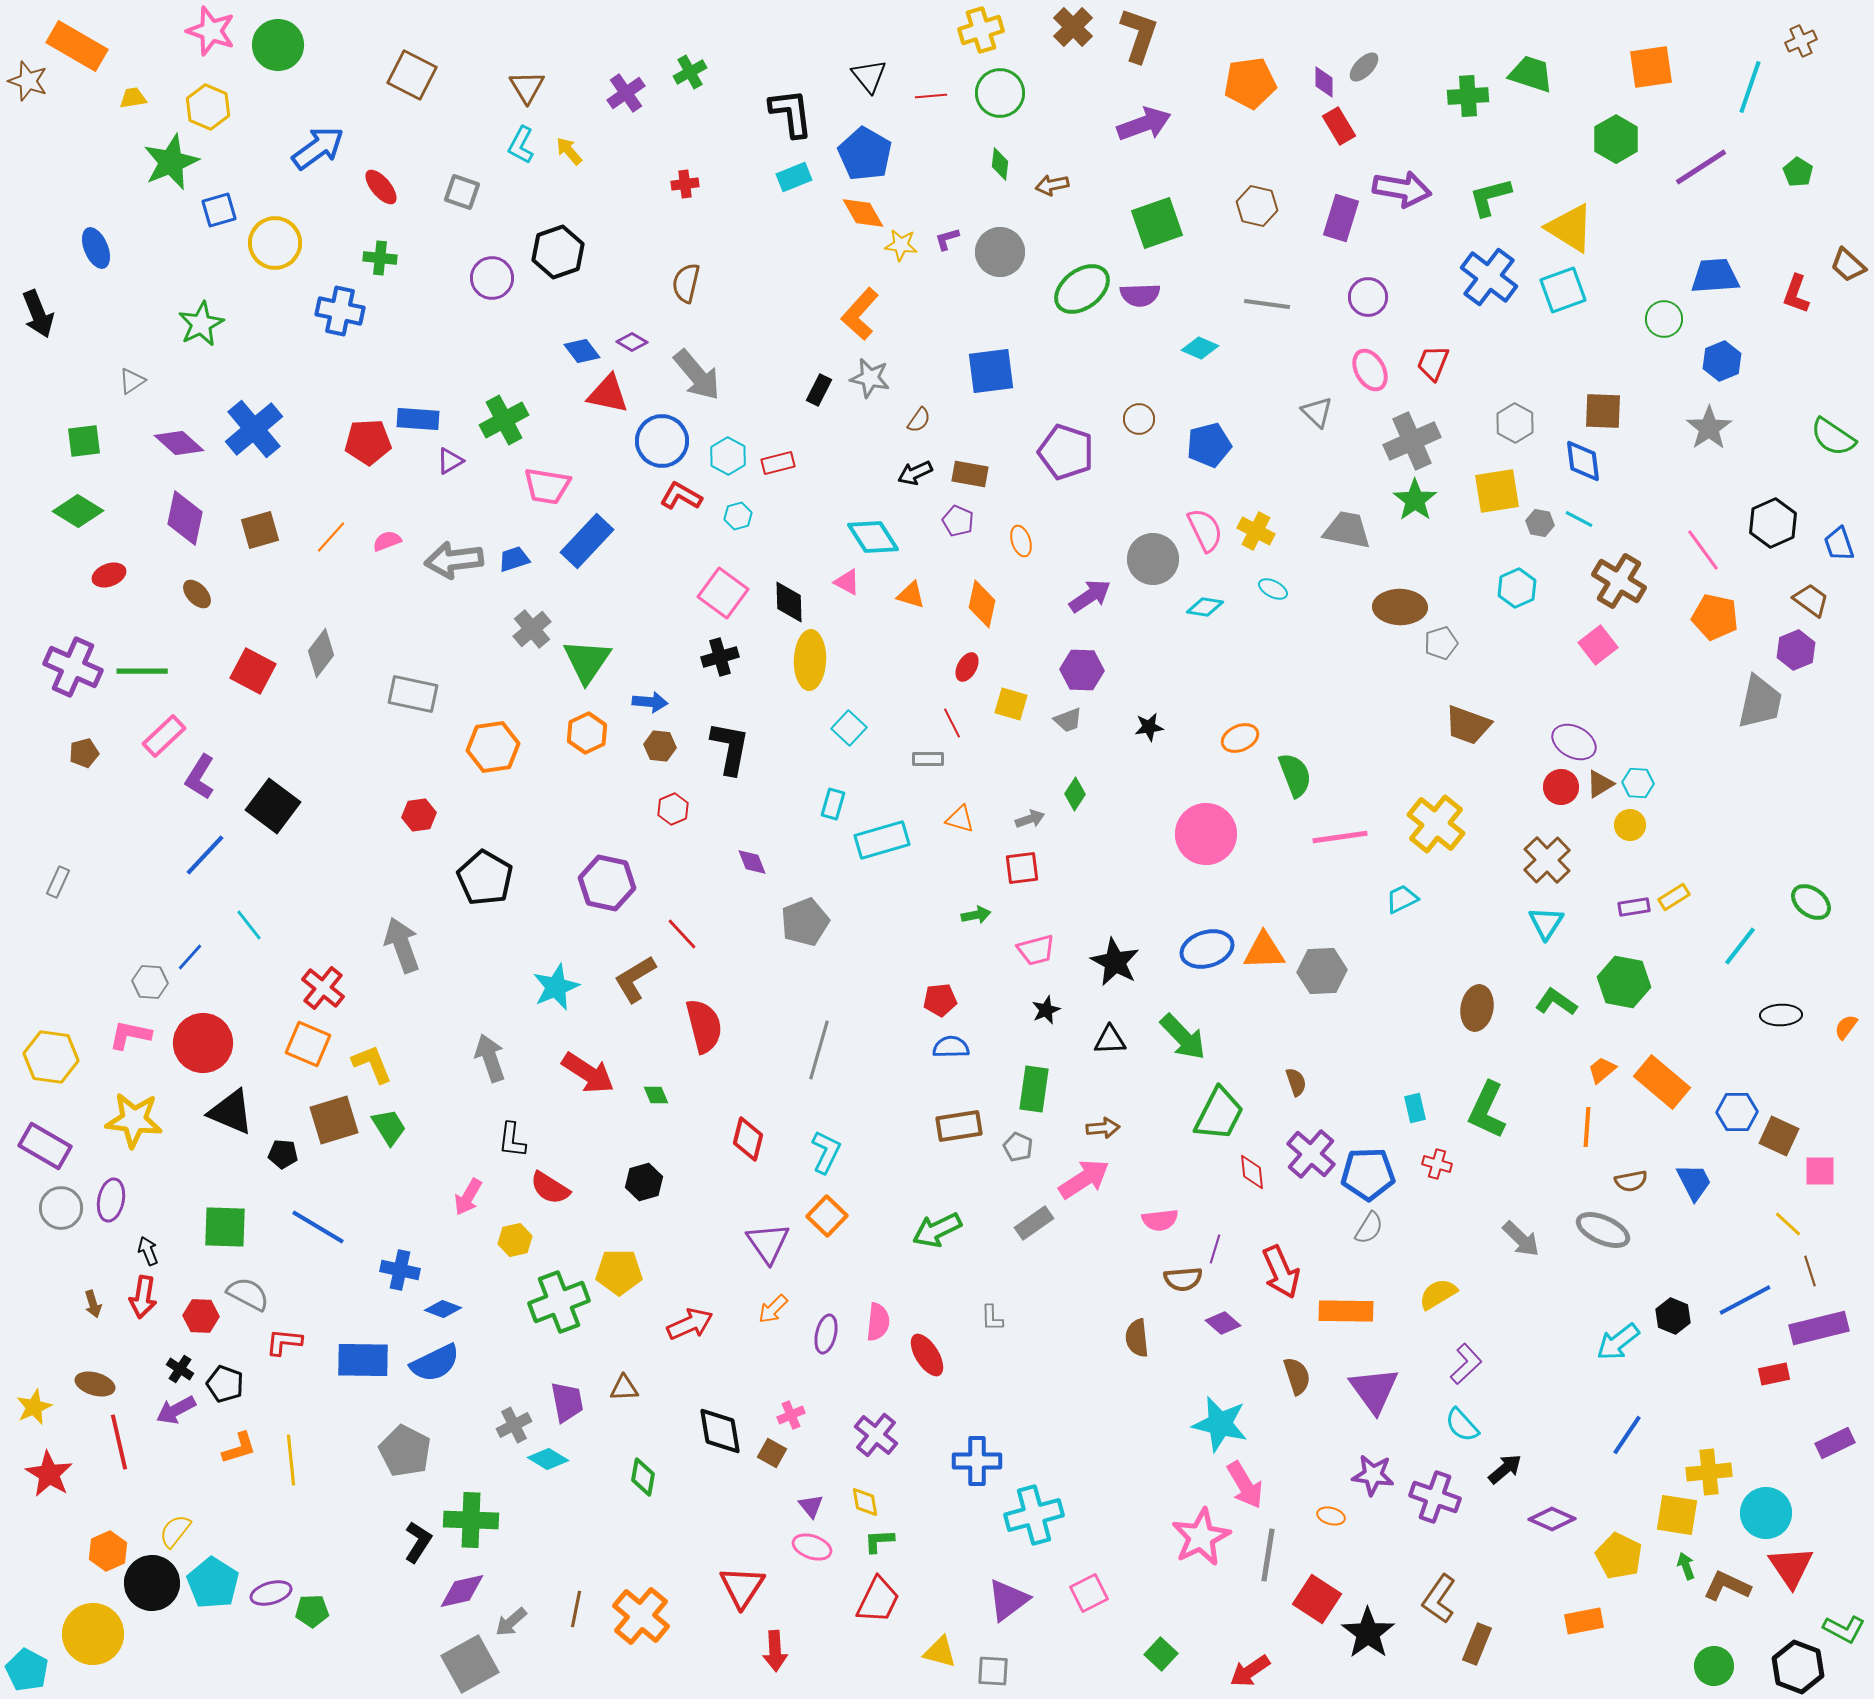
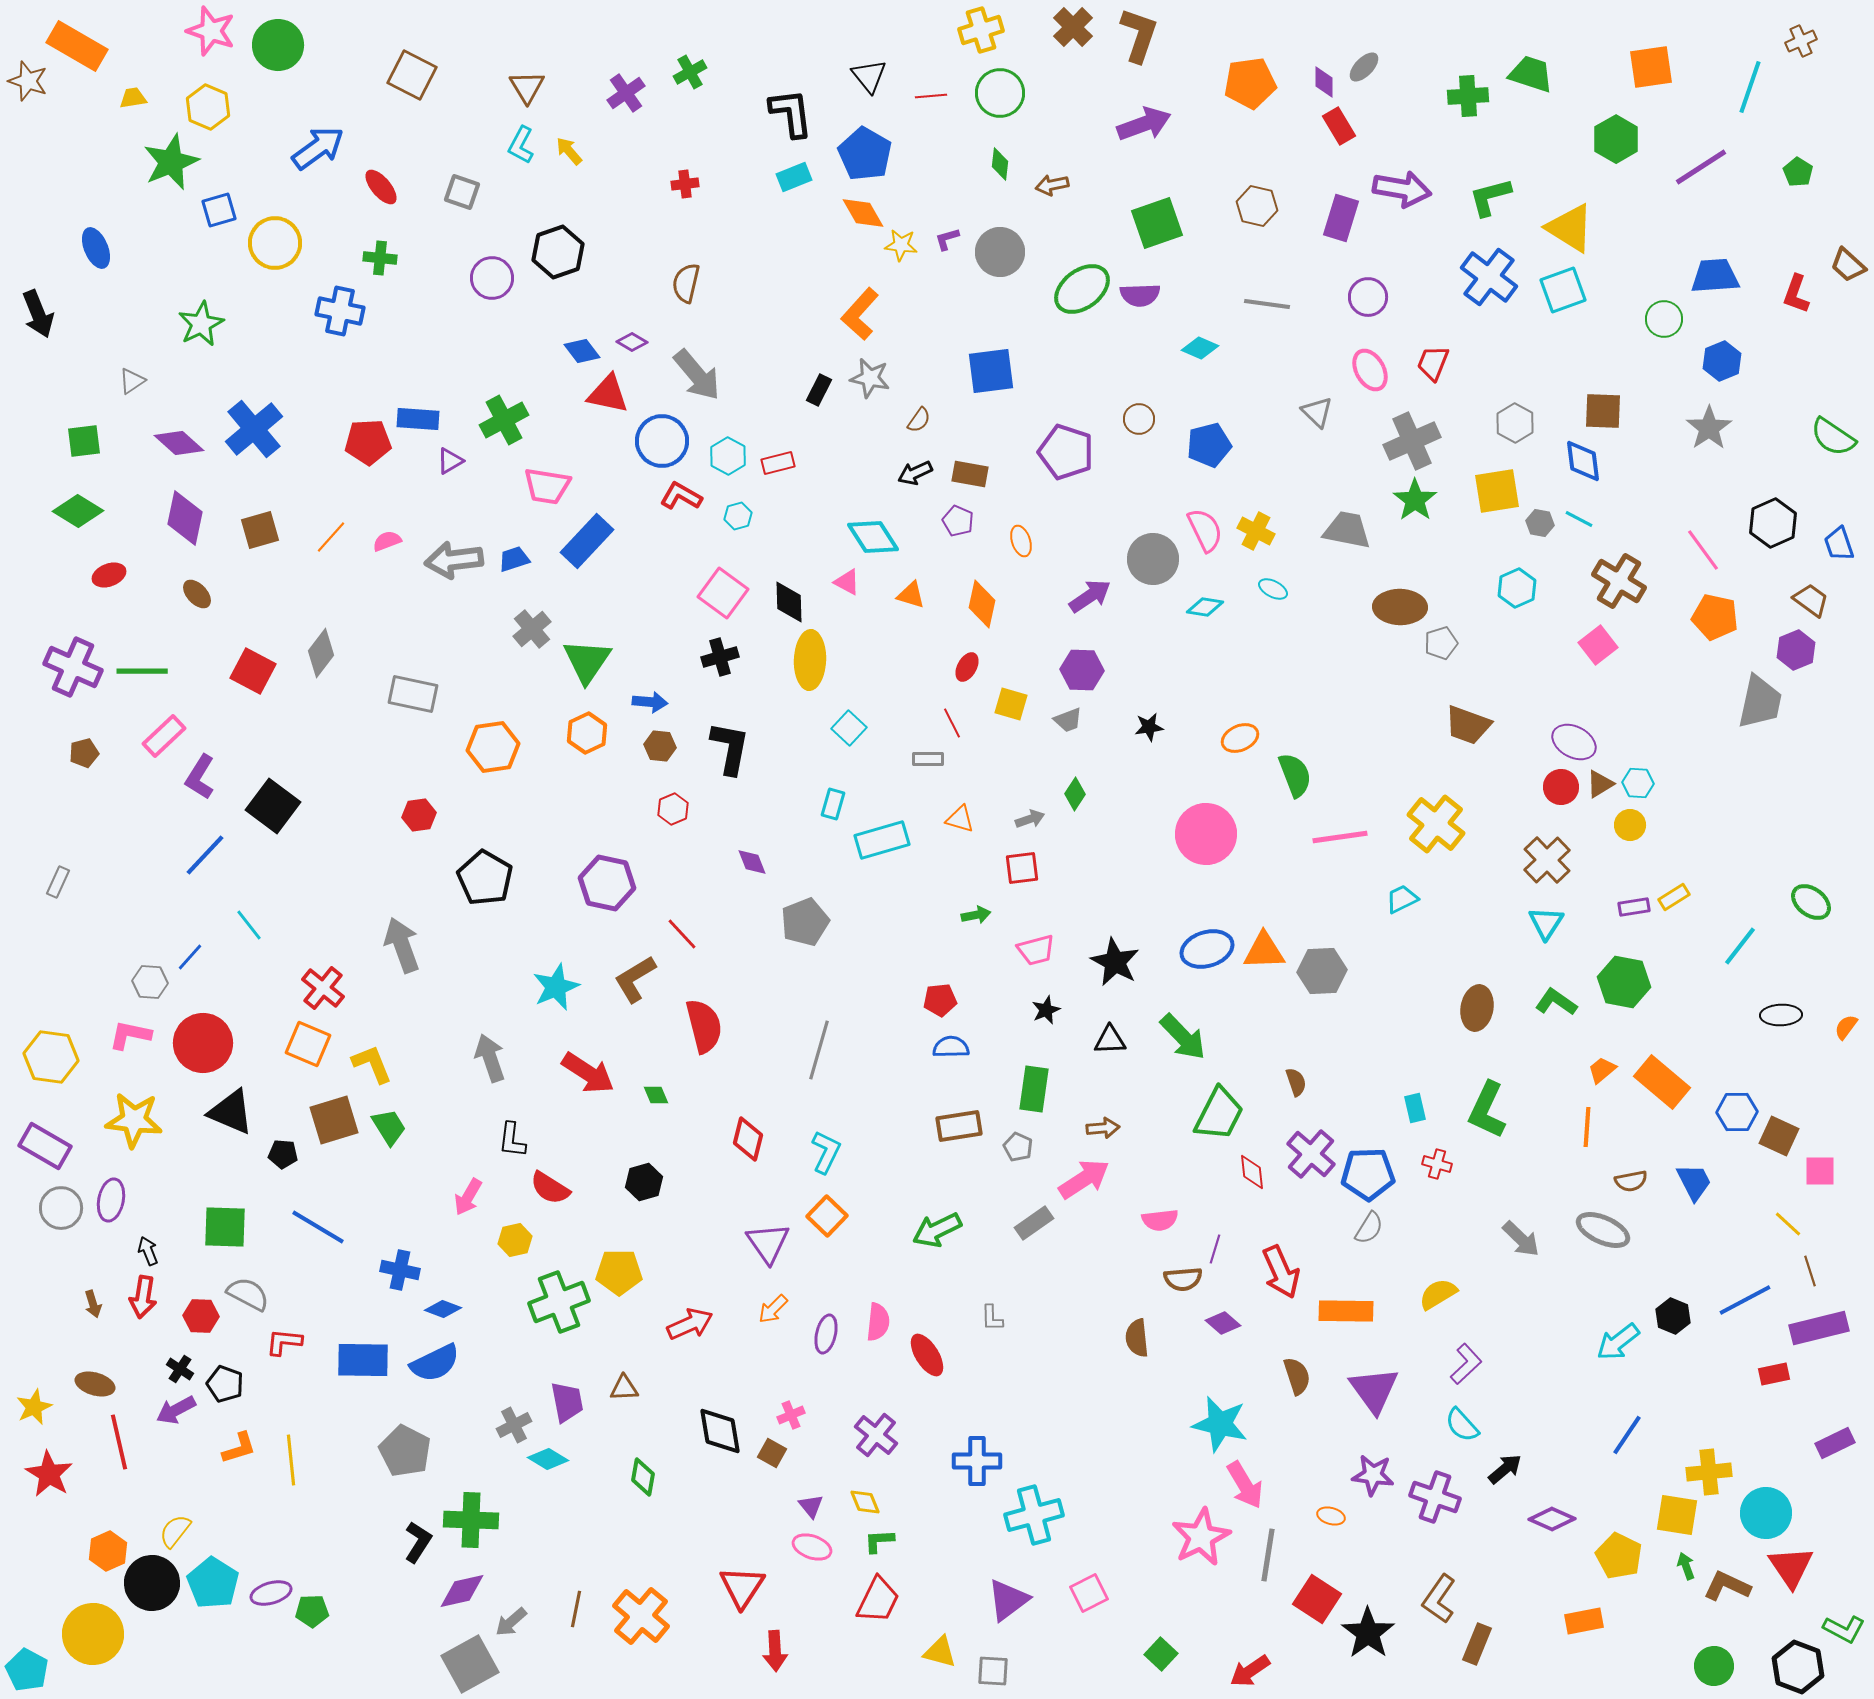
yellow diamond at (865, 1502): rotated 12 degrees counterclockwise
